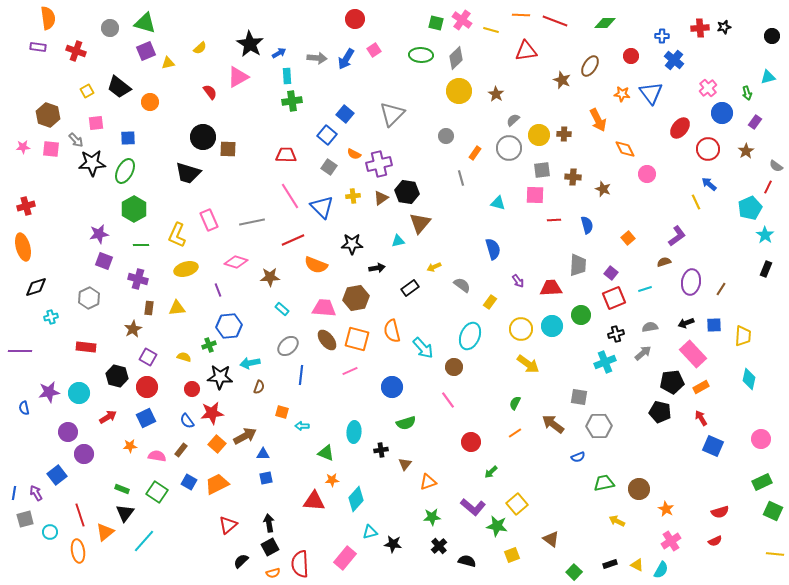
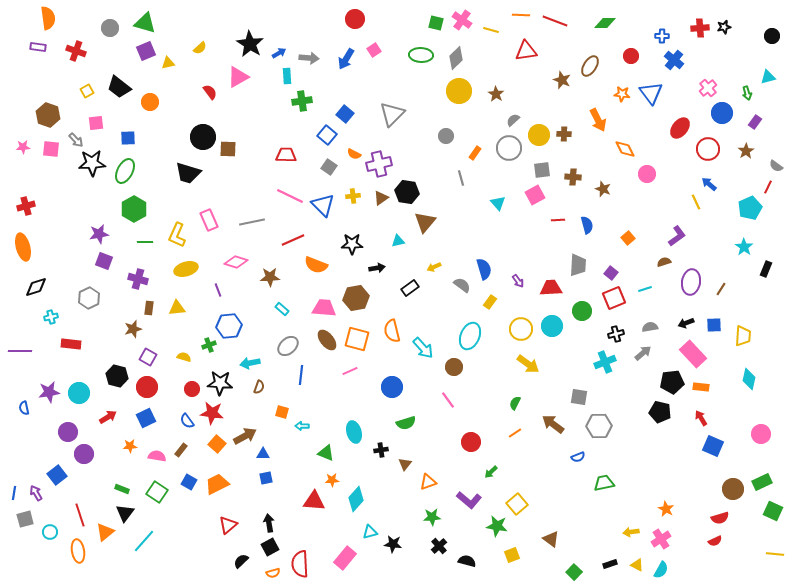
gray arrow at (317, 58): moved 8 px left
green cross at (292, 101): moved 10 px right
pink square at (535, 195): rotated 30 degrees counterclockwise
pink line at (290, 196): rotated 32 degrees counterclockwise
cyan triangle at (498, 203): rotated 35 degrees clockwise
blue triangle at (322, 207): moved 1 px right, 2 px up
red line at (554, 220): moved 4 px right
brown triangle at (420, 223): moved 5 px right, 1 px up
cyan star at (765, 235): moved 21 px left, 12 px down
green line at (141, 245): moved 4 px right, 3 px up
blue semicircle at (493, 249): moved 9 px left, 20 px down
green circle at (581, 315): moved 1 px right, 4 px up
brown star at (133, 329): rotated 12 degrees clockwise
red rectangle at (86, 347): moved 15 px left, 3 px up
black star at (220, 377): moved 6 px down
orange rectangle at (701, 387): rotated 35 degrees clockwise
red star at (212, 413): rotated 15 degrees clockwise
cyan ellipse at (354, 432): rotated 20 degrees counterclockwise
pink circle at (761, 439): moved 5 px up
brown circle at (639, 489): moved 94 px right
purple L-shape at (473, 507): moved 4 px left, 7 px up
red semicircle at (720, 512): moved 6 px down
yellow arrow at (617, 521): moved 14 px right, 11 px down; rotated 35 degrees counterclockwise
pink cross at (671, 541): moved 10 px left, 2 px up
